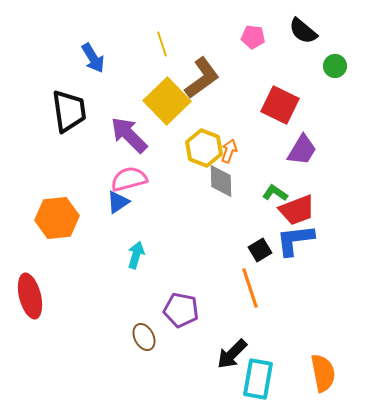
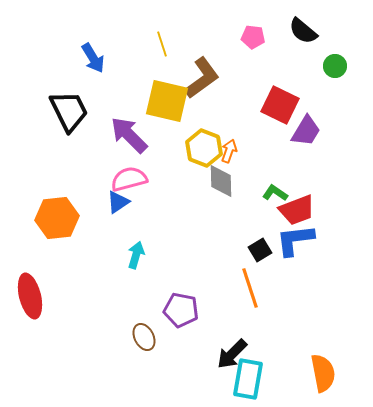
yellow square: rotated 33 degrees counterclockwise
black trapezoid: rotated 18 degrees counterclockwise
purple trapezoid: moved 4 px right, 19 px up
cyan rectangle: moved 10 px left
